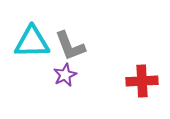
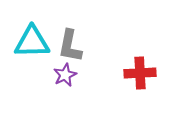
gray L-shape: rotated 32 degrees clockwise
red cross: moved 2 px left, 8 px up
